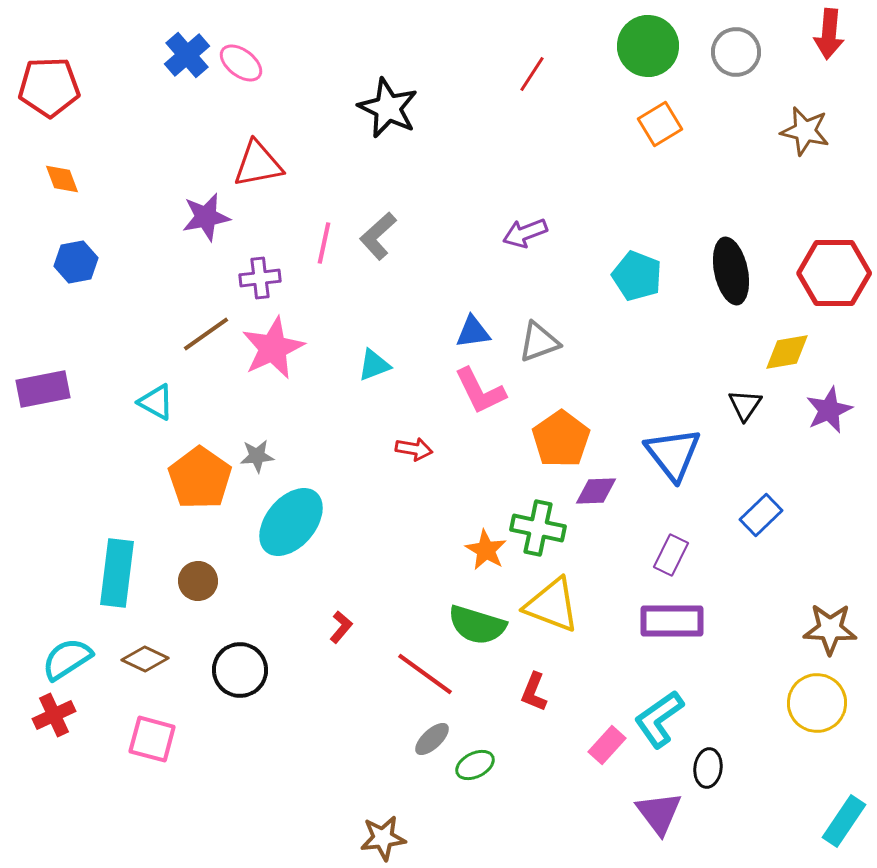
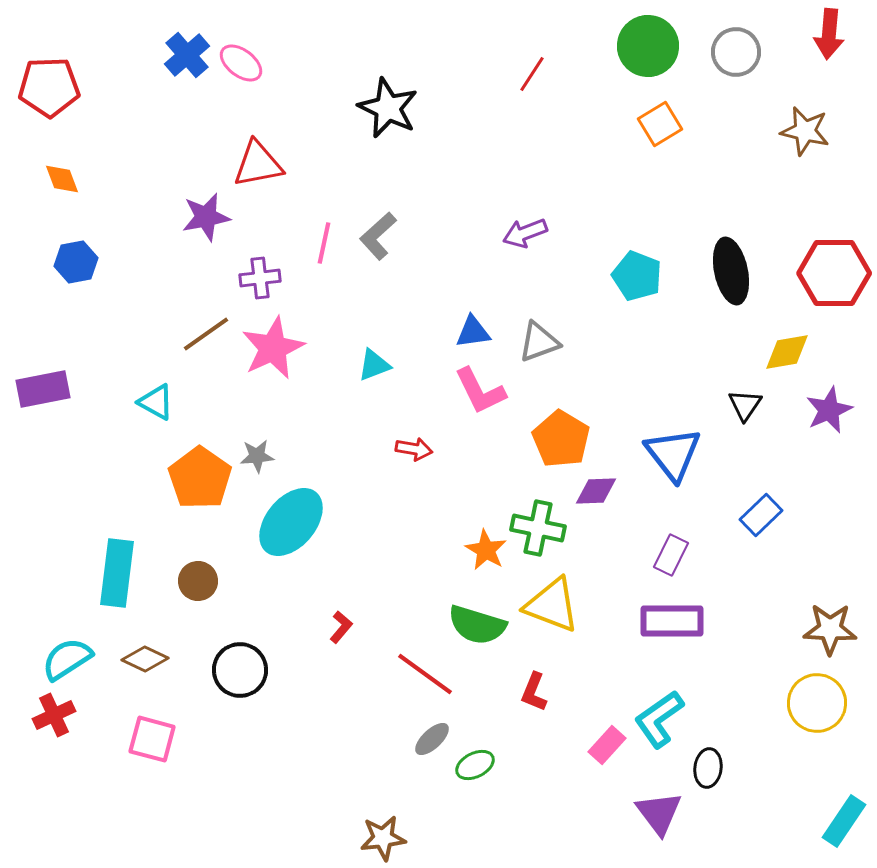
orange pentagon at (561, 439): rotated 6 degrees counterclockwise
